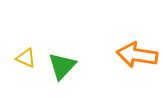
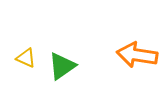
green triangle: rotated 12 degrees clockwise
